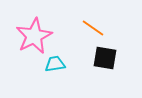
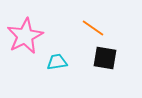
pink star: moved 9 px left
cyan trapezoid: moved 2 px right, 2 px up
